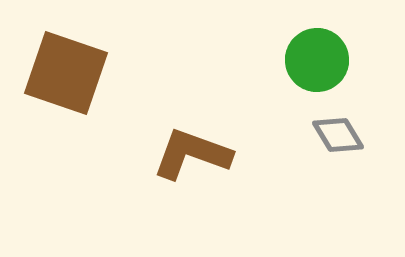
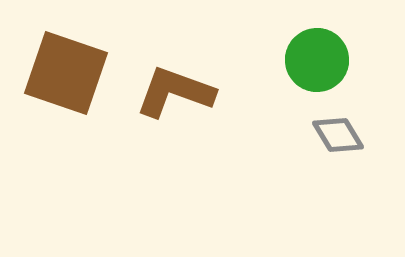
brown L-shape: moved 17 px left, 62 px up
